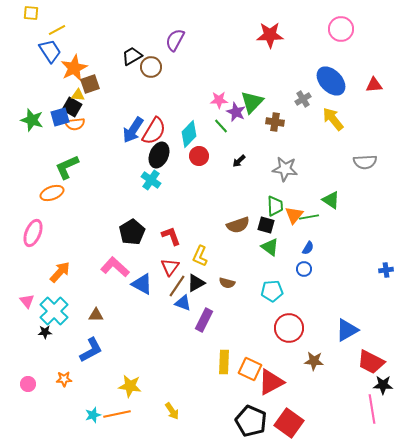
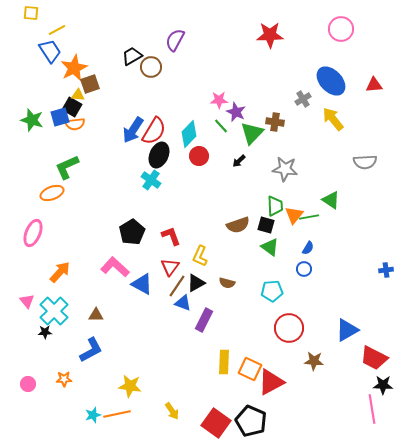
green triangle at (252, 102): moved 31 px down
red trapezoid at (371, 362): moved 3 px right, 4 px up
red square at (289, 423): moved 73 px left
